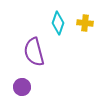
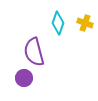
yellow cross: rotated 14 degrees clockwise
purple circle: moved 2 px right, 9 px up
